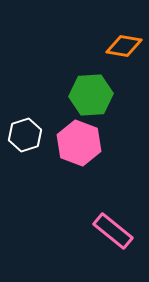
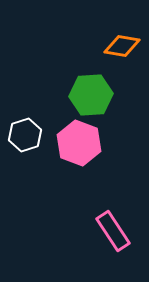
orange diamond: moved 2 px left
pink rectangle: rotated 18 degrees clockwise
